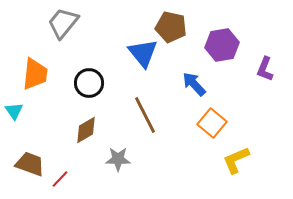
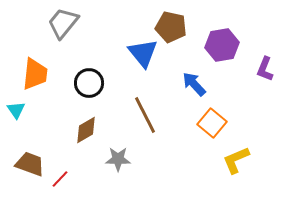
cyan triangle: moved 2 px right, 1 px up
